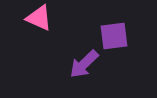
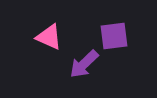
pink triangle: moved 10 px right, 19 px down
